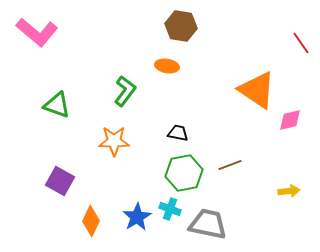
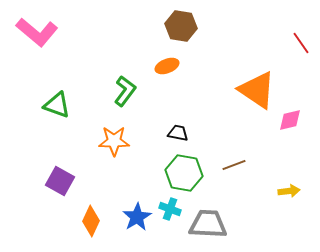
orange ellipse: rotated 30 degrees counterclockwise
brown line: moved 4 px right
green hexagon: rotated 21 degrees clockwise
gray trapezoid: rotated 9 degrees counterclockwise
